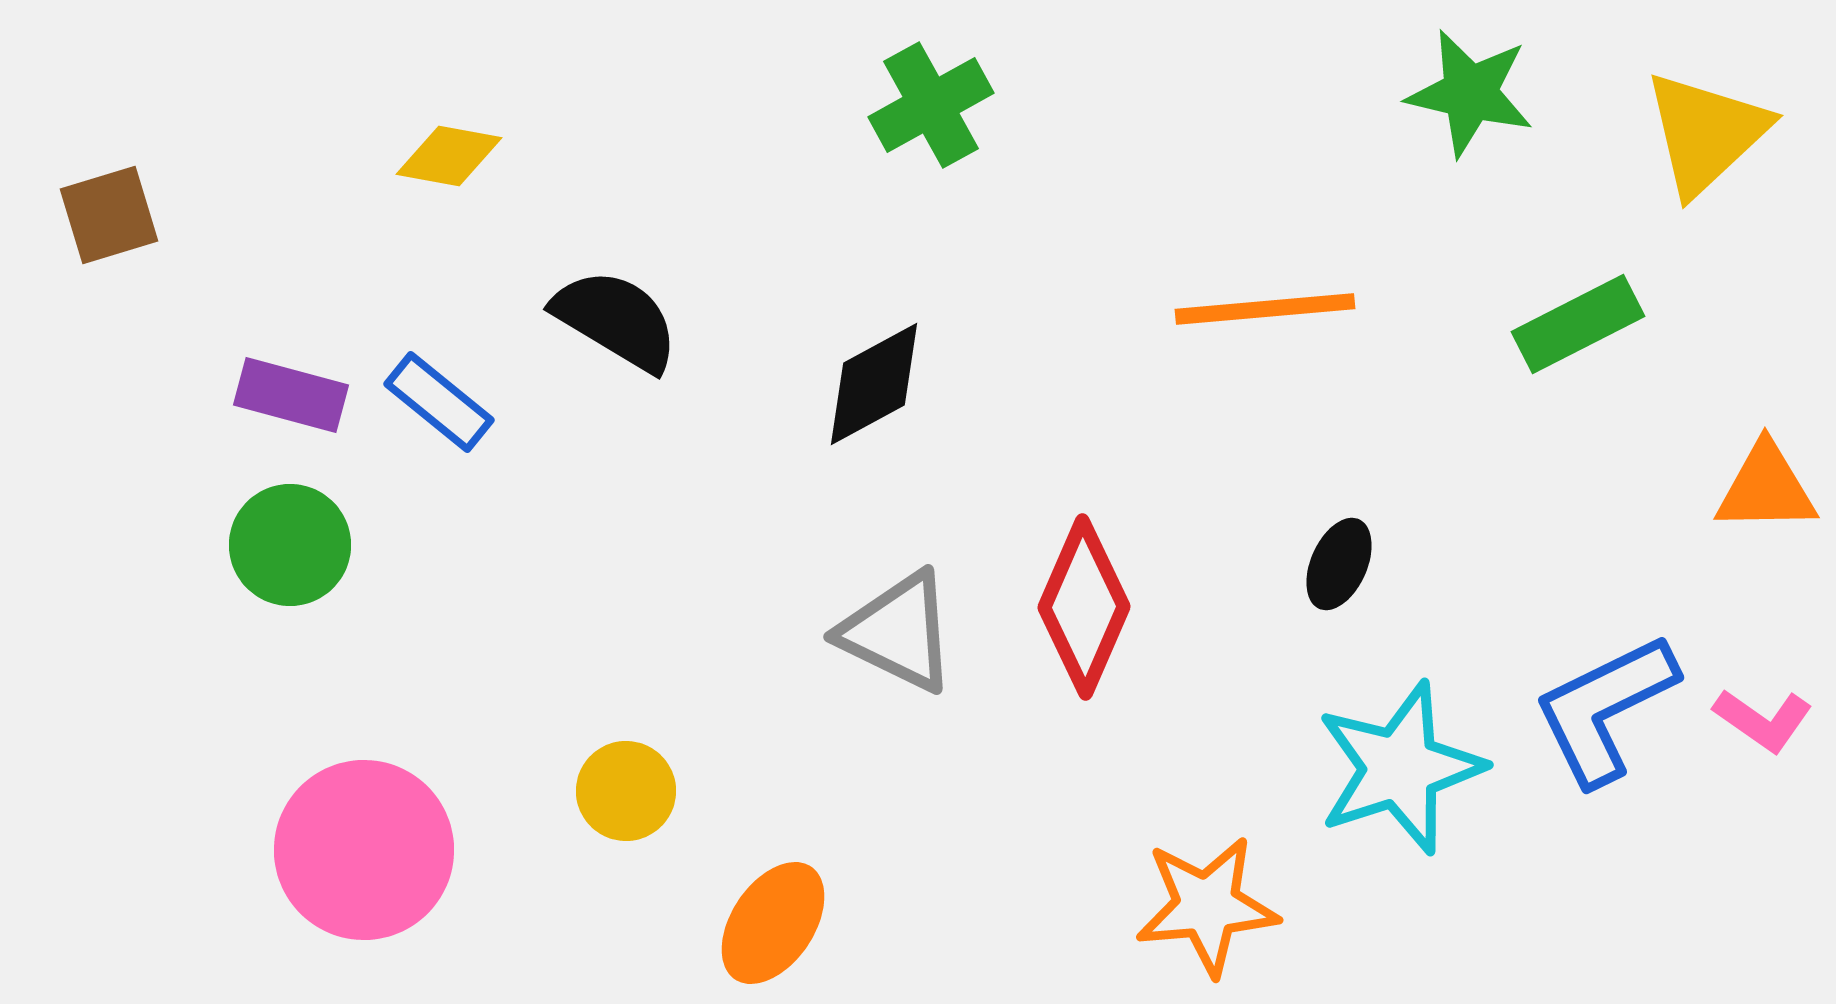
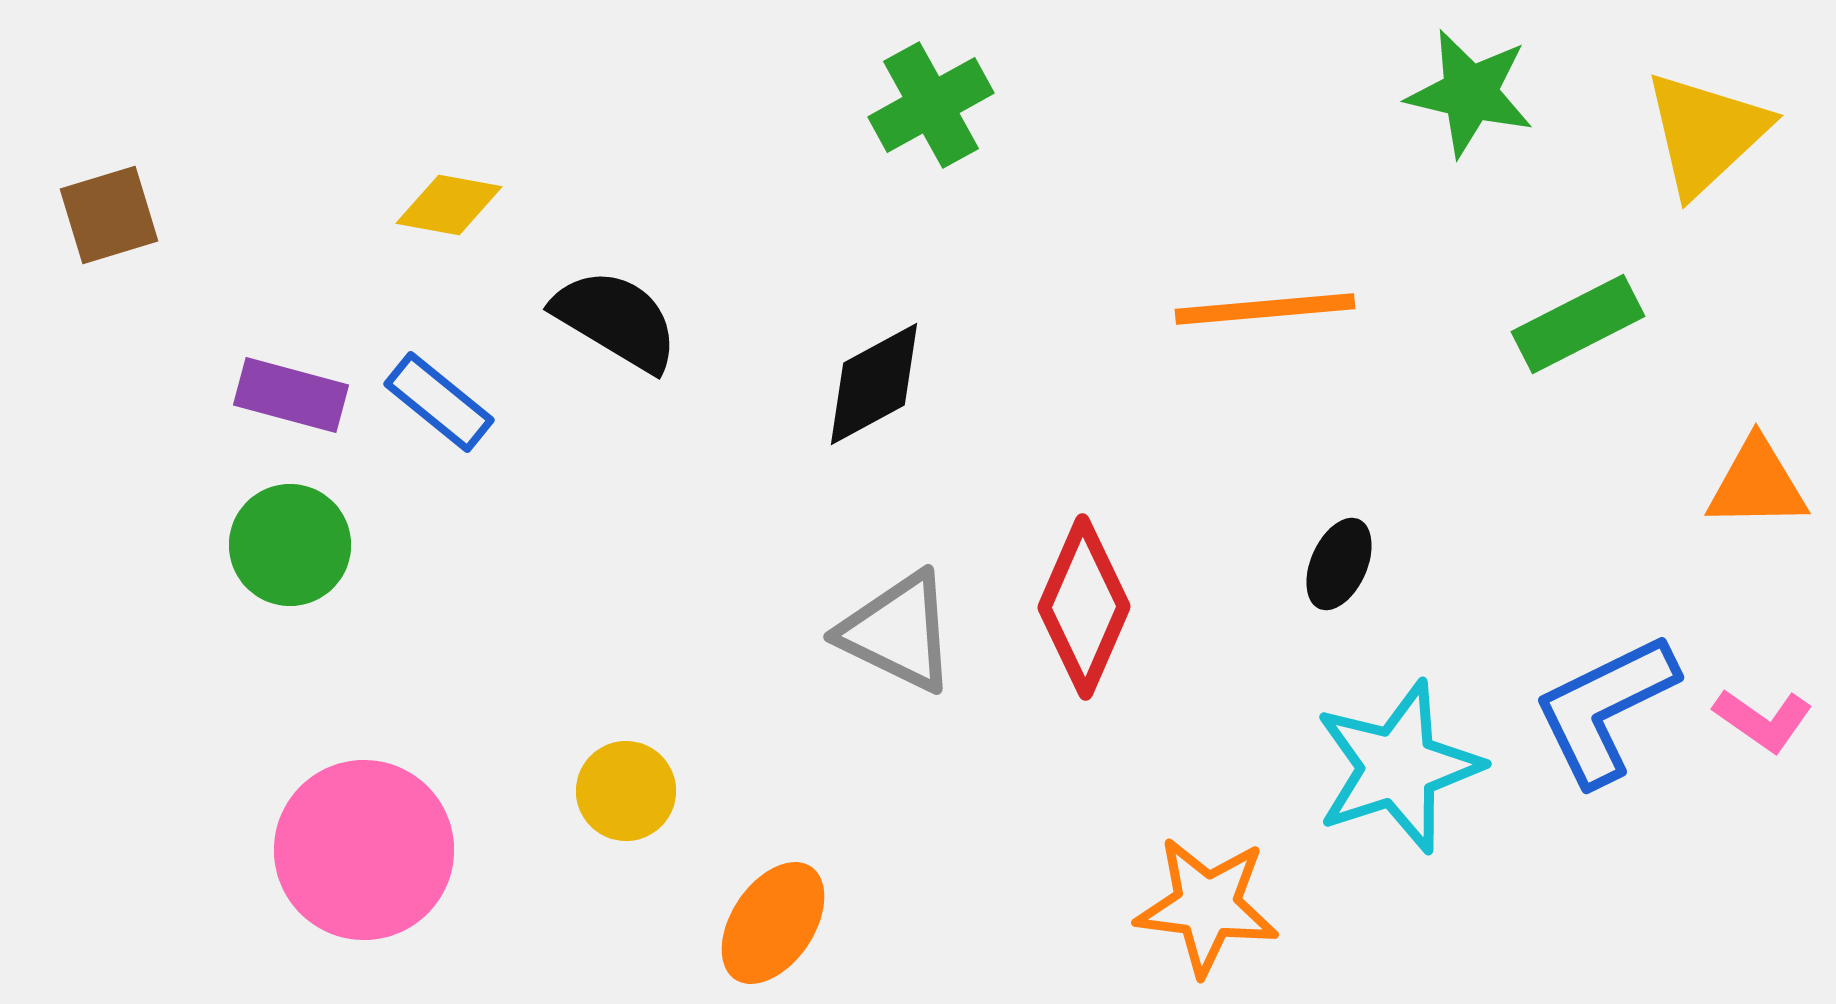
yellow diamond: moved 49 px down
orange triangle: moved 9 px left, 4 px up
cyan star: moved 2 px left, 1 px up
orange star: rotated 12 degrees clockwise
